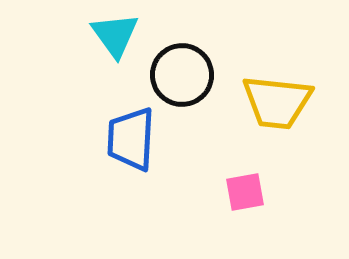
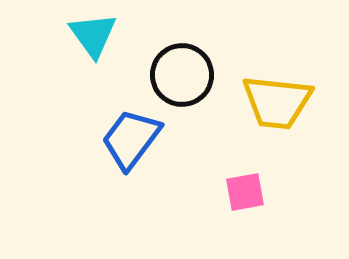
cyan triangle: moved 22 px left
blue trapezoid: rotated 34 degrees clockwise
